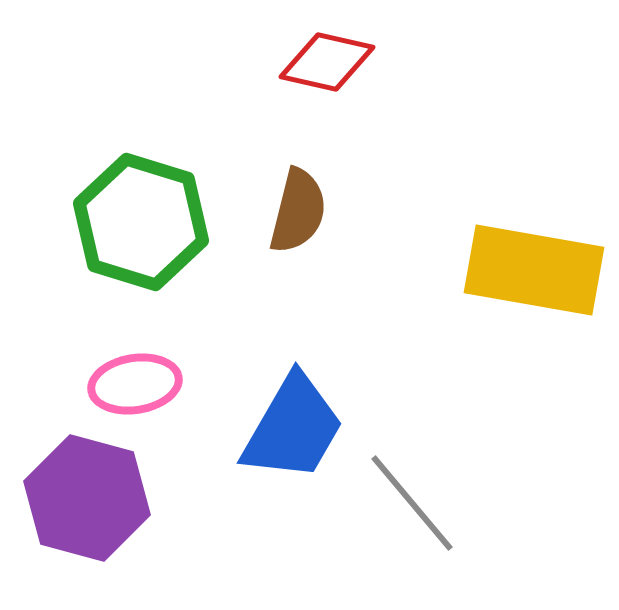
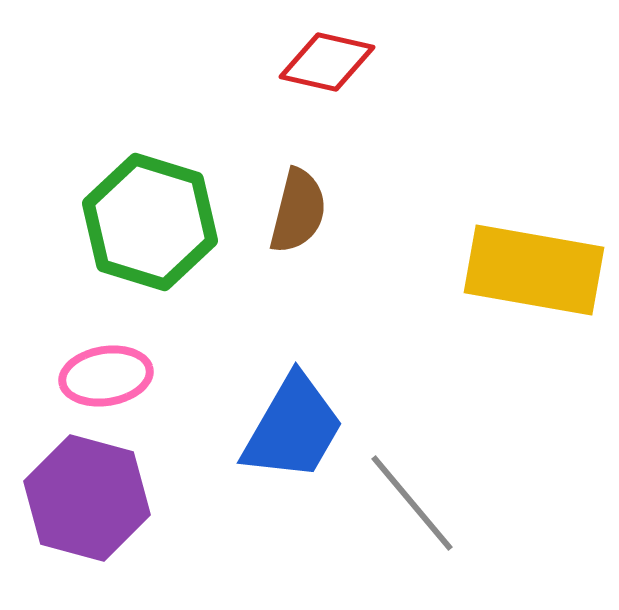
green hexagon: moved 9 px right
pink ellipse: moved 29 px left, 8 px up
